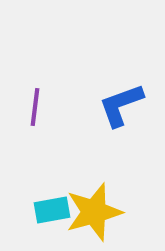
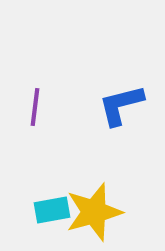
blue L-shape: rotated 6 degrees clockwise
